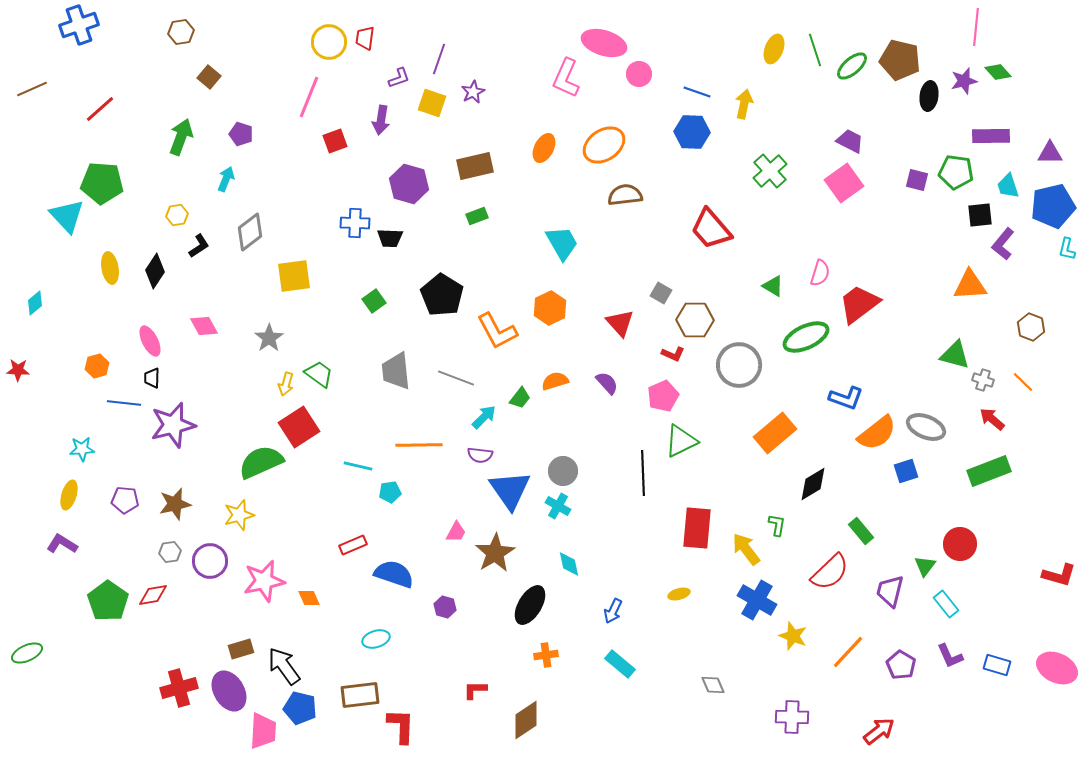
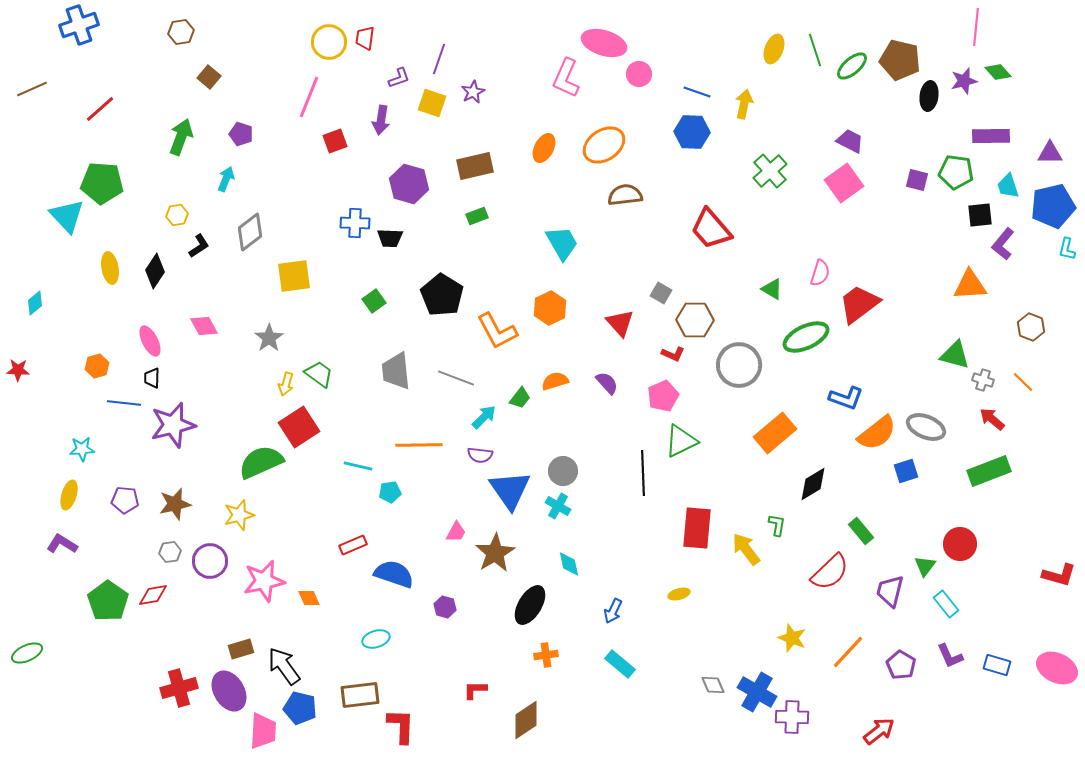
green triangle at (773, 286): moved 1 px left, 3 px down
blue cross at (757, 600): moved 92 px down
yellow star at (793, 636): moved 1 px left, 2 px down
